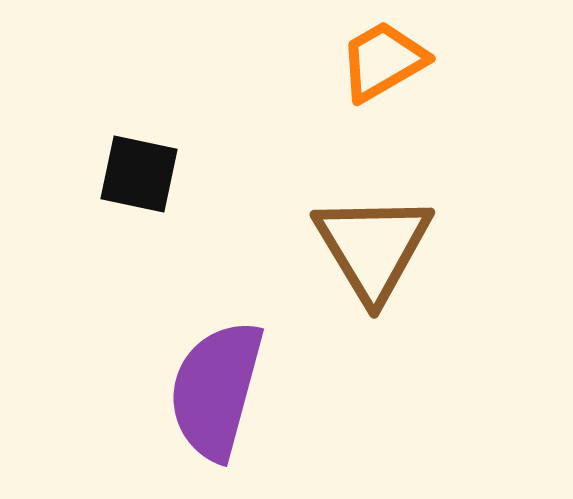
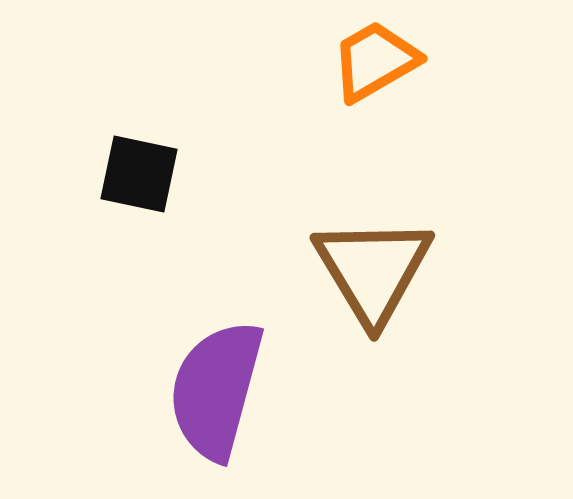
orange trapezoid: moved 8 px left
brown triangle: moved 23 px down
